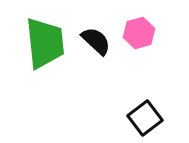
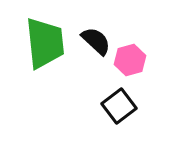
pink hexagon: moved 9 px left, 27 px down
black square: moved 26 px left, 12 px up
